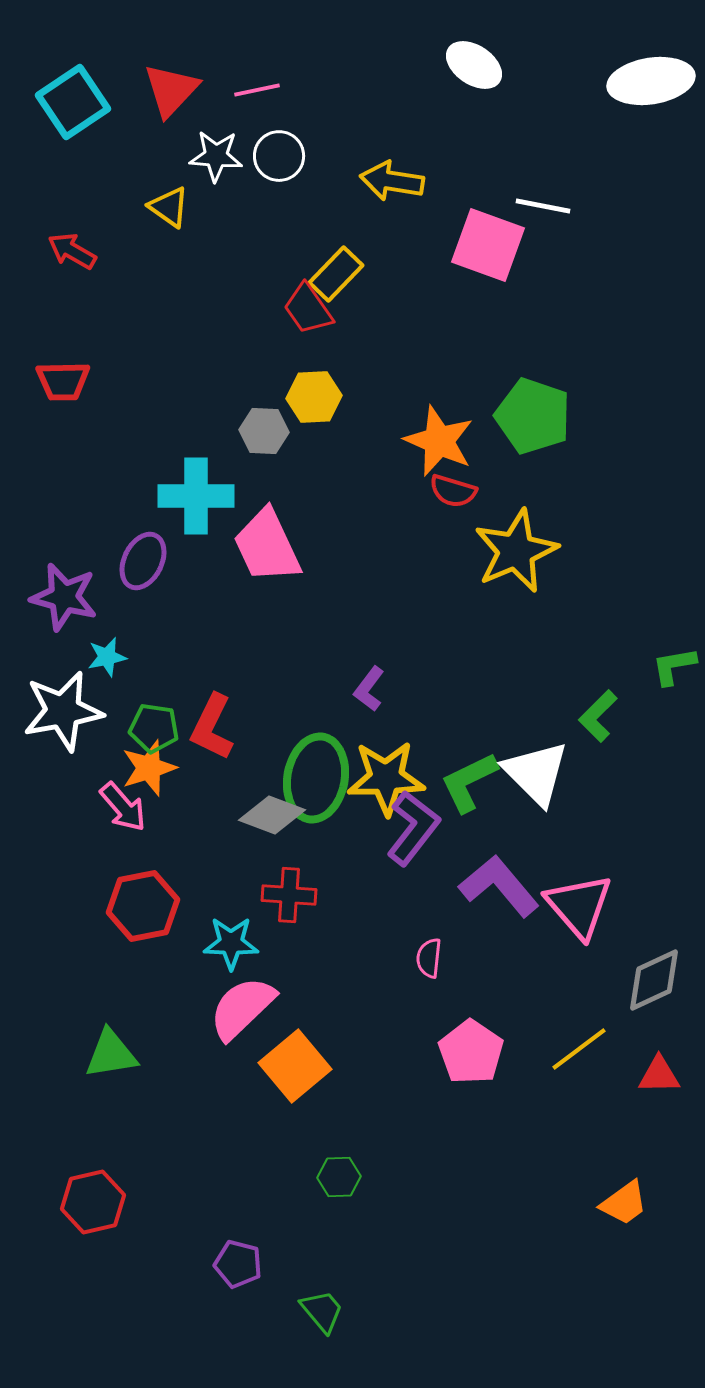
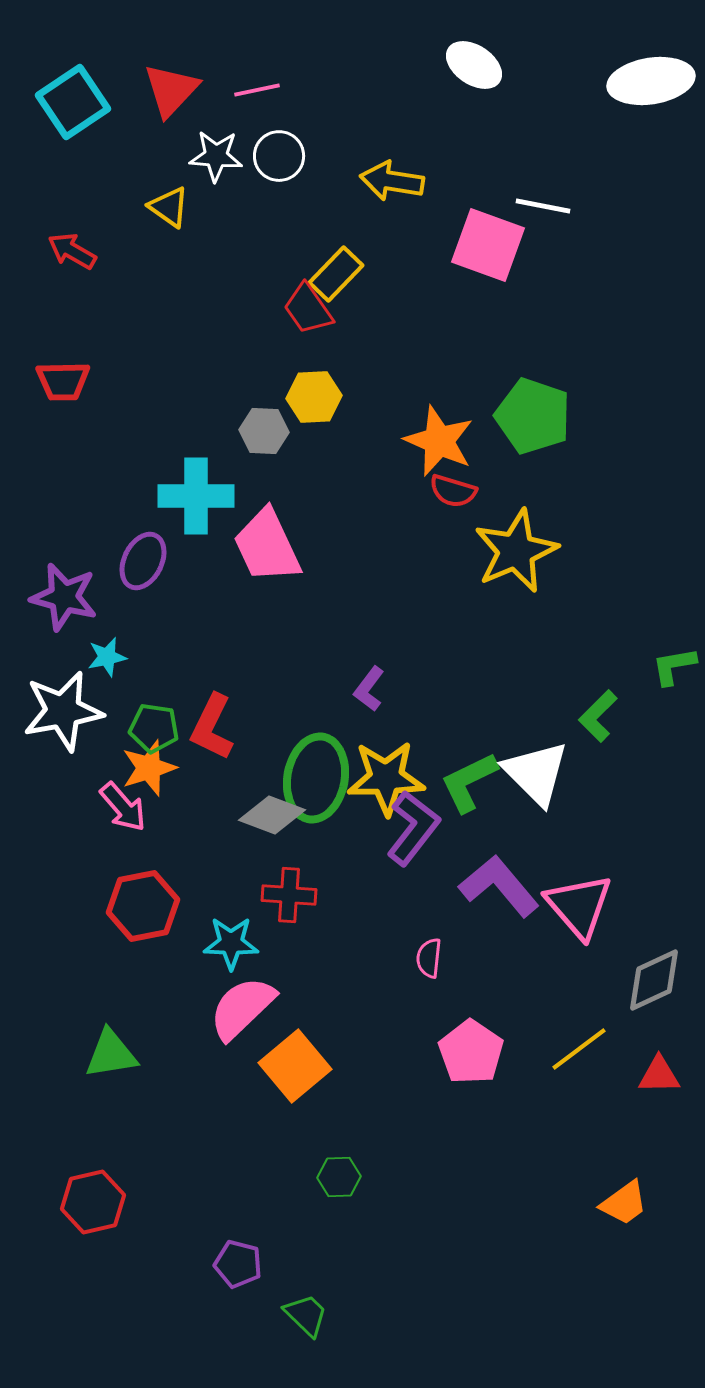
green trapezoid at (322, 1311): moved 16 px left, 4 px down; rotated 6 degrees counterclockwise
